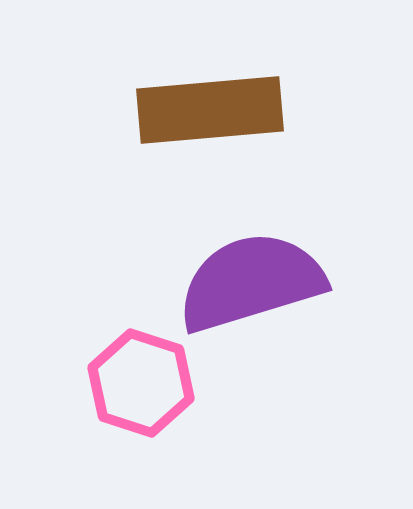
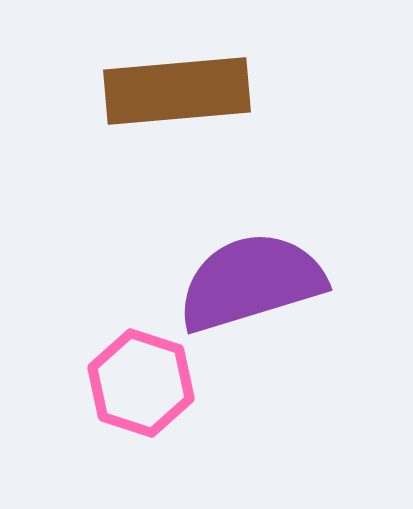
brown rectangle: moved 33 px left, 19 px up
